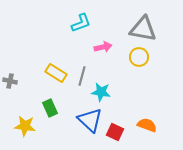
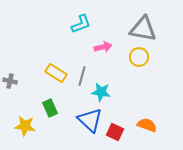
cyan L-shape: moved 1 px down
